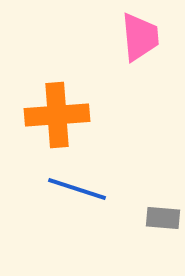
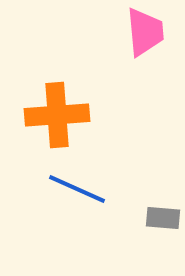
pink trapezoid: moved 5 px right, 5 px up
blue line: rotated 6 degrees clockwise
